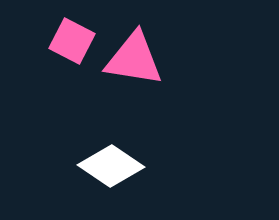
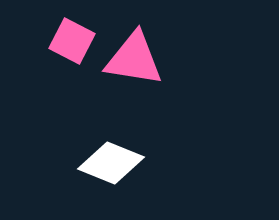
white diamond: moved 3 px up; rotated 12 degrees counterclockwise
